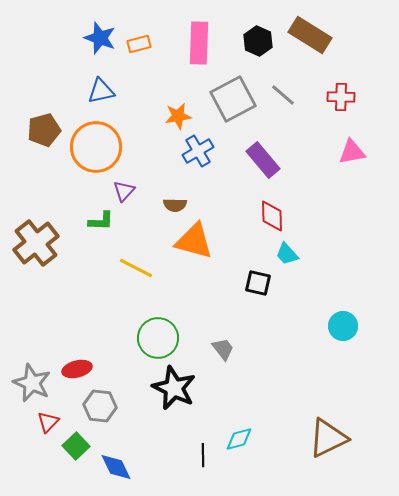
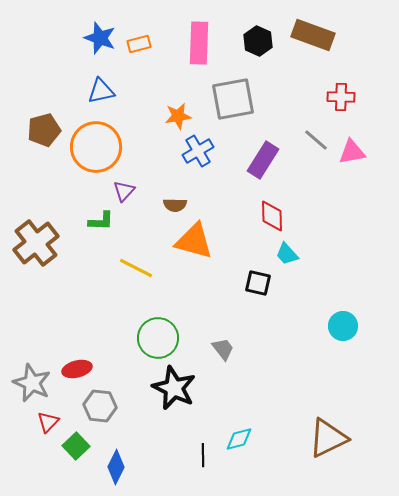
brown rectangle: moved 3 px right; rotated 12 degrees counterclockwise
gray line: moved 33 px right, 45 px down
gray square: rotated 18 degrees clockwise
purple rectangle: rotated 72 degrees clockwise
blue diamond: rotated 52 degrees clockwise
